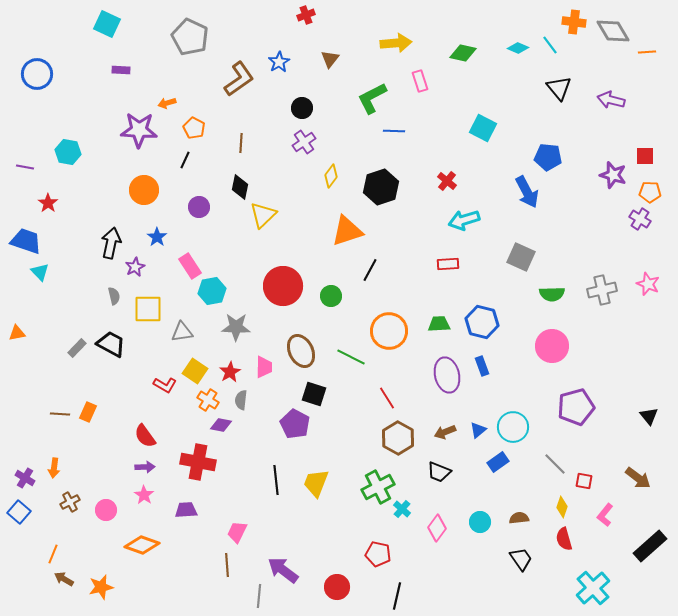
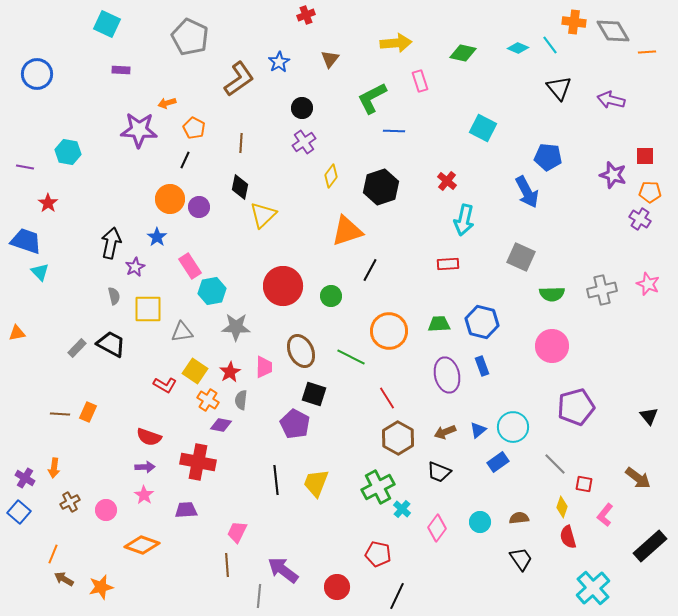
orange circle at (144, 190): moved 26 px right, 9 px down
cyan arrow at (464, 220): rotated 60 degrees counterclockwise
red semicircle at (145, 436): moved 4 px right, 1 px down; rotated 35 degrees counterclockwise
red square at (584, 481): moved 3 px down
red semicircle at (564, 539): moved 4 px right, 2 px up
black line at (397, 596): rotated 12 degrees clockwise
